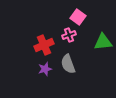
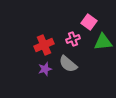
pink square: moved 11 px right, 5 px down
pink cross: moved 4 px right, 4 px down
gray semicircle: rotated 30 degrees counterclockwise
